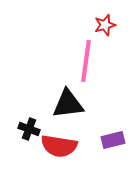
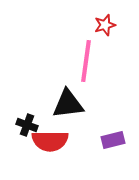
black cross: moved 2 px left, 4 px up
red semicircle: moved 9 px left, 5 px up; rotated 9 degrees counterclockwise
